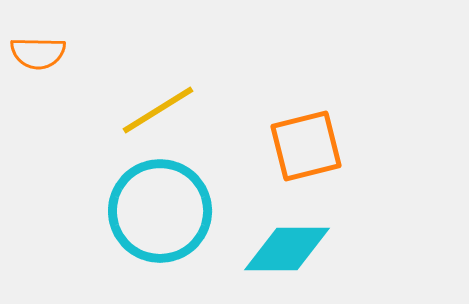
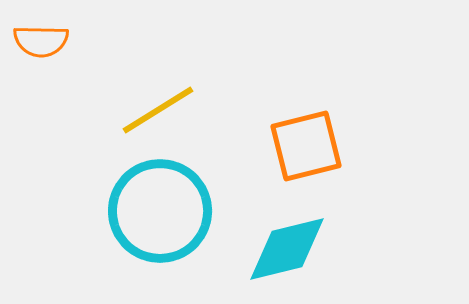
orange semicircle: moved 3 px right, 12 px up
cyan diamond: rotated 14 degrees counterclockwise
